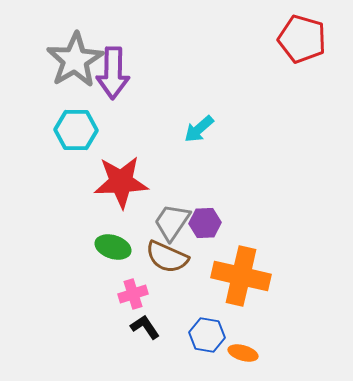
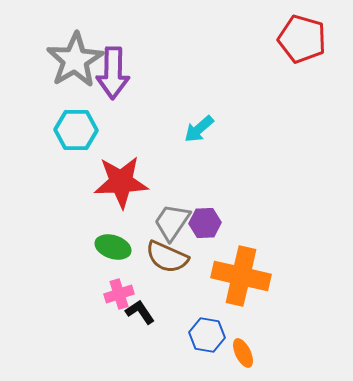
pink cross: moved 14 px left
black L-shape: moved 5 px left, 15 px up
orange ellipse: rotated 48 degrees clockwise
